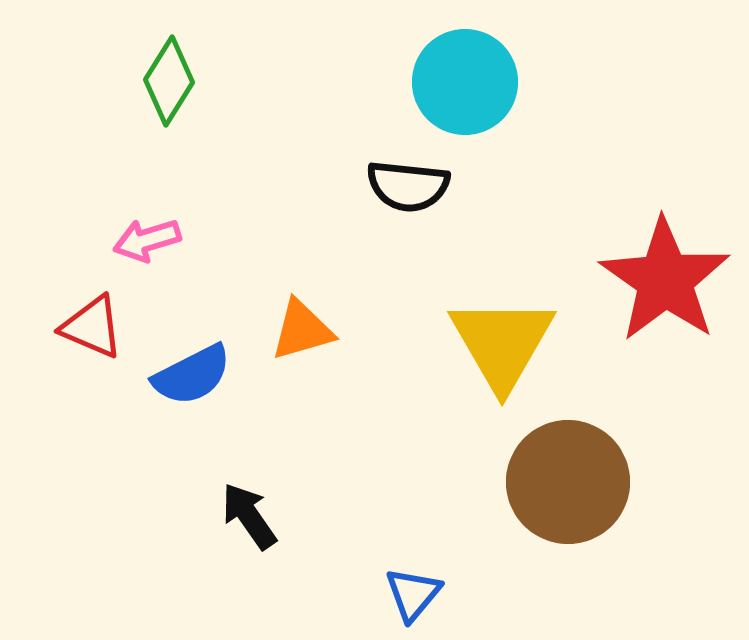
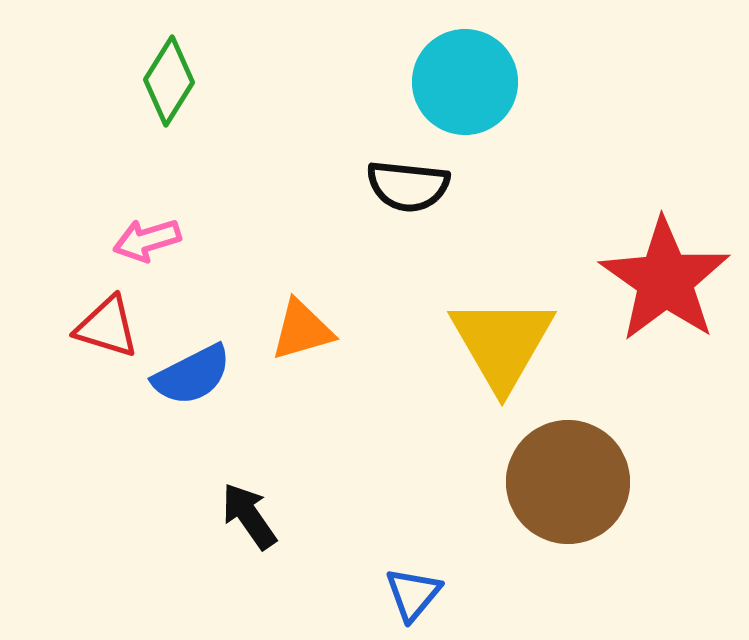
red triangle: moved 15 px right; rotated 6 degrees counterclockwise
